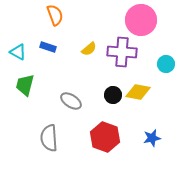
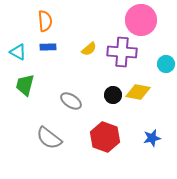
orange semicircle: moved 10 px left, 6 px down; rotated 15 degrees clockwise
blue rectangle: rotated 21 degrees counterclockwise
gray semicircle: rotated 48 degrees counterclockwise
